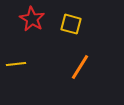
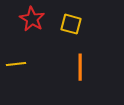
orange line: rotated 32 degrees counterclockwise
